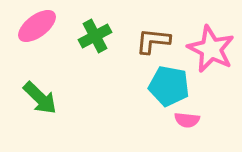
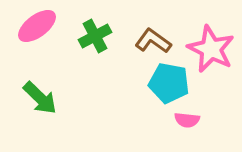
brown L-shape: rotated 30 degrees clockwise
cyan pentagon: moved 3 px up
